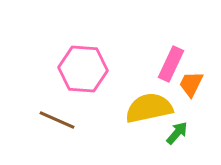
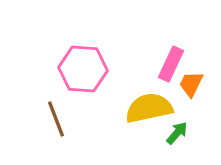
brown line: moved 1 px left, 1 px up; rotated 45 degrees clockwise
